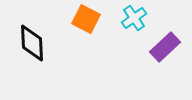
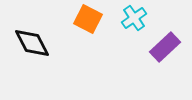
orange square: moved 2 px right
black diamond: rotated 24 degrees counterclockwise
